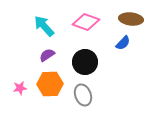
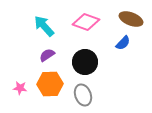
brown ellipse: rotated 15 degrees clockwise
pink star: rotated 16 degrees clockwise
